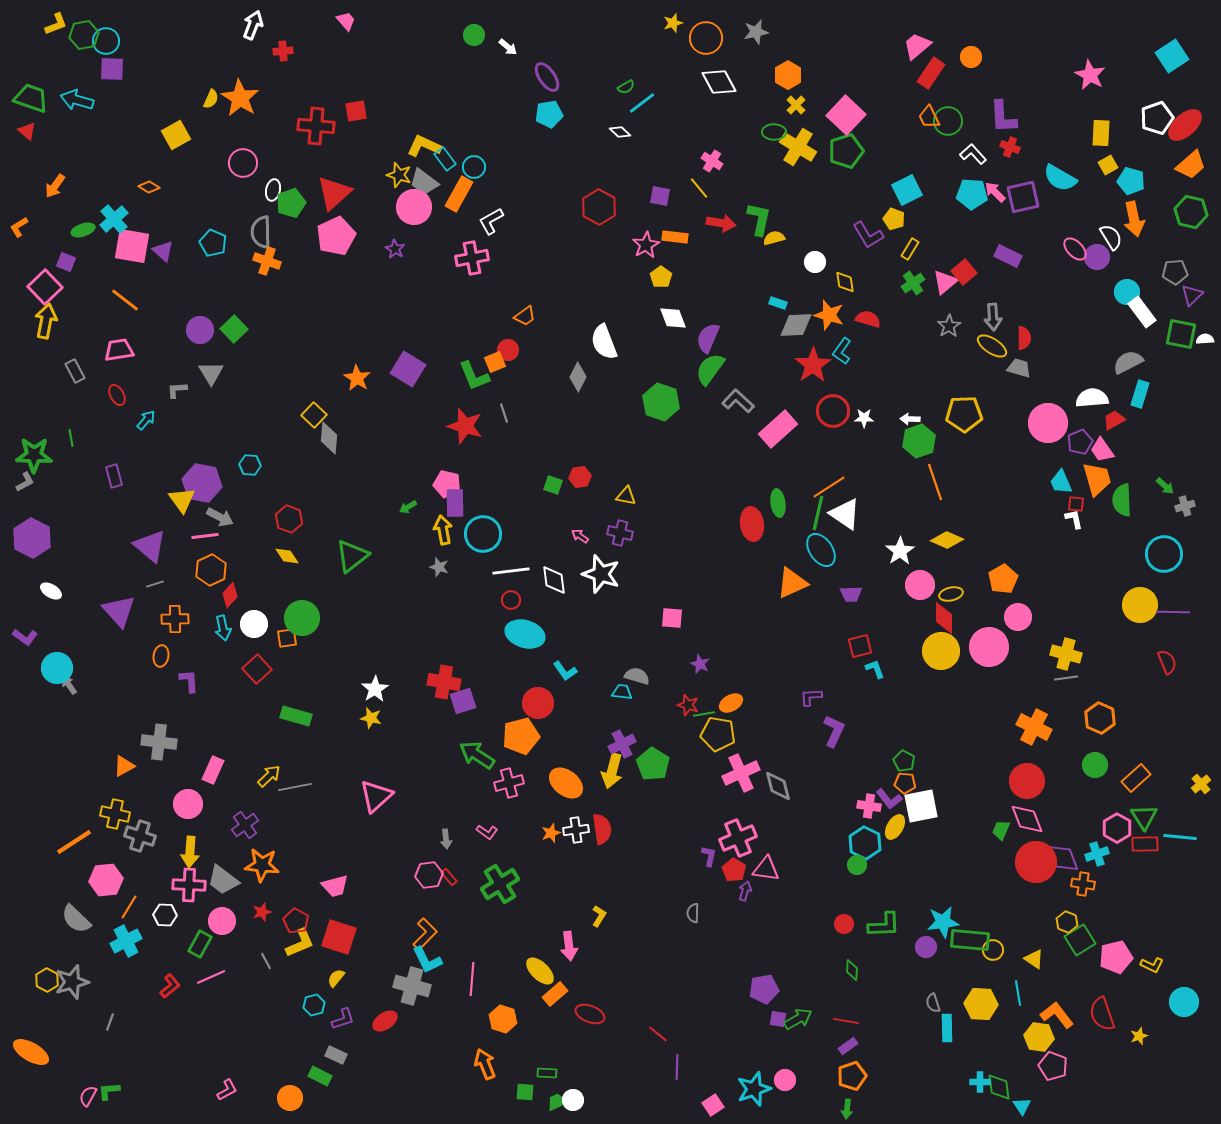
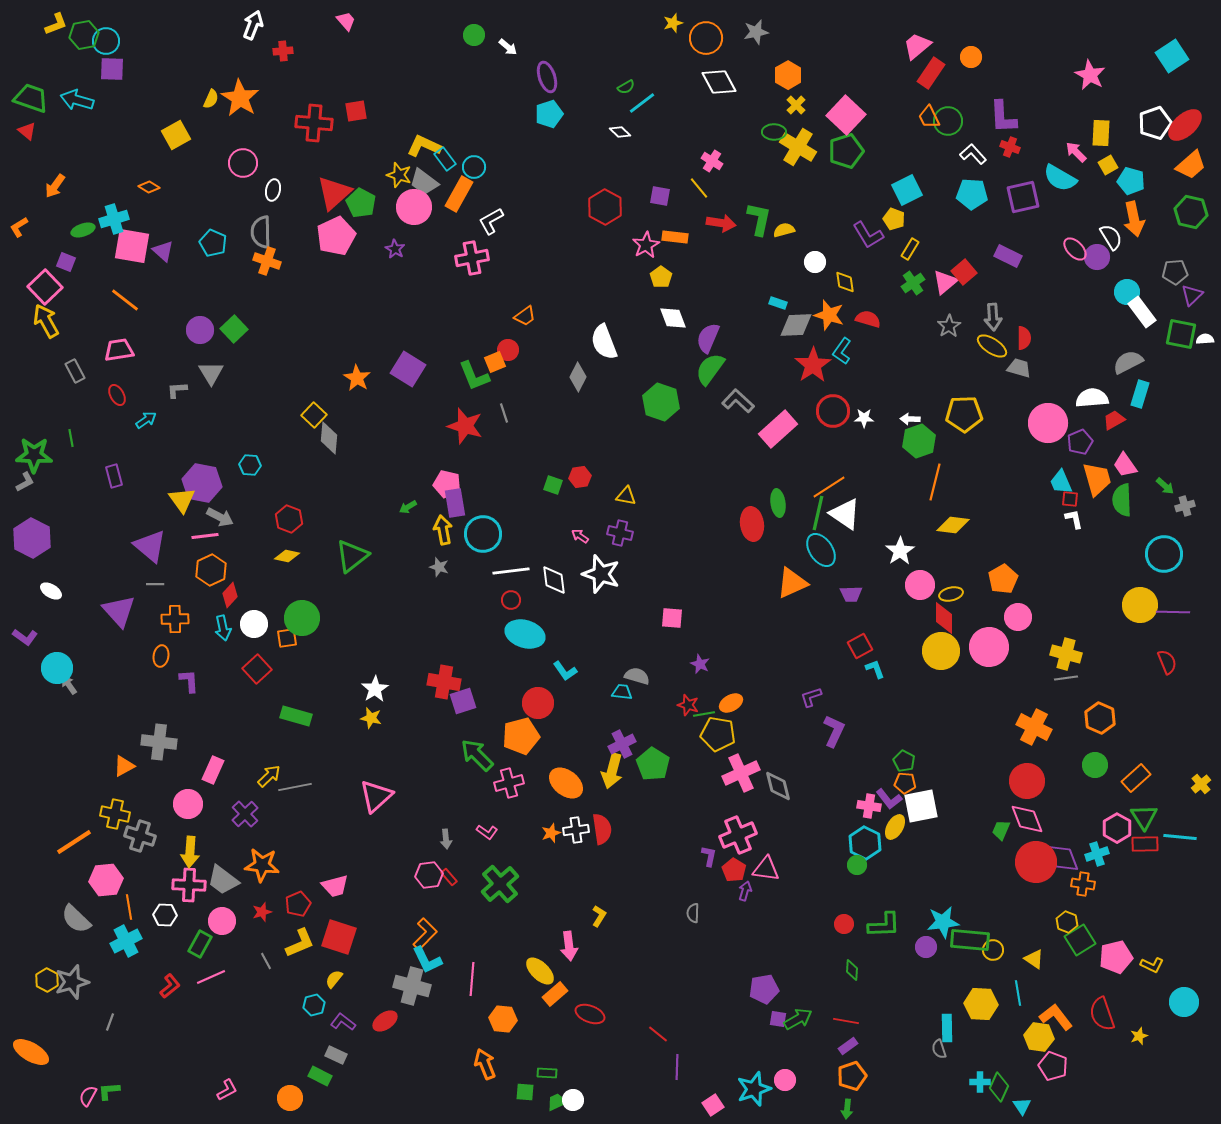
purple ellipse at (547, 77): rotated 16 degrees clockwise
cyan pentagon at (549, 114): rotated 8 degrees counterclockwise
white pentagon at (1157, 118): moved 2 px left, 5 px down
red cross at (316, 126): moved 2 px left, 3 px up
pink arrow at (995, 192): moved 81 px right, 40 px up
green pentagon at (291, 203): moved 70 px right; rotated 24 degrees counterclockwise
red hexagon at (599, 207): moved 6 px right
cyan cross at (114, 219): rotated 24 degrees clockwise
yellow semicircle at (774, 238): moved 10 px right, 8 px up
yellow arrow at (46, 321): rotated 40 degrees counterclockwise
cyan arrow at (146, 420): rotated 15 degrees clockwise
pink trapezoid at (1102, 450): moved 23 px right, 15 px down
orange line at (935, 482): rotated 33 degrees clockwise
purple rectangle at (455, 503): rotated 8 degrees counterclockwise
red square at (1076, 504): moved 6 px left, 5 px up
yellow diamond at (947, 540): moved 6 px right, 15 px up; rotated 16 degrees counterclockwise
yellow diamond at (287, 556): rotated 45 degrees counterclockwise
gray line at (155, 584): rotated 18 degrees clockwise
red square at (860, 646): rotated 15 degrees counterclockwise
purple L-shape at (811, 697): rotated 15 degrees counterclockwise
green arrow at (477, 755): rotated 12 degrees clockwise
purple cross at (245, 825): moved 11 px up; rotated 8 degrees counterclockwise
pink cross at (738, 838): moved 3 px up
green cross at (500, 884): rotated 9 degrees counterclockwise
orange line at (129, 907): rotated 40 degrees counterclockwise
red pentagon at (296, 921): moved 2 px right, 17 px up; rotated 20 degrees clockwise
yellow semicircle at (336, 978): moved 2 px left, 1 px down
gray semicircle at (933, 1003): moved 6 px right, 46 px down
orange L-shape at (1057, 1015): moved 1 px left, 2 px down
purple L-shape at (343, 1019): moved 3 px down; rotated 125 degrees counterclockwise
orange hexagon at (503, 1019): rotated 12 degrees counterclockwise
green diamond at (999, 1087): rotated 32 degrees clockwise
